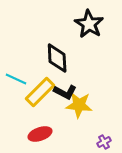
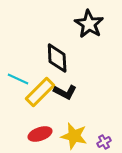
cyan line: moved 2 px right
yellow star: moved 5 px left, 31 px down; rotated 8 degrees clockwise
